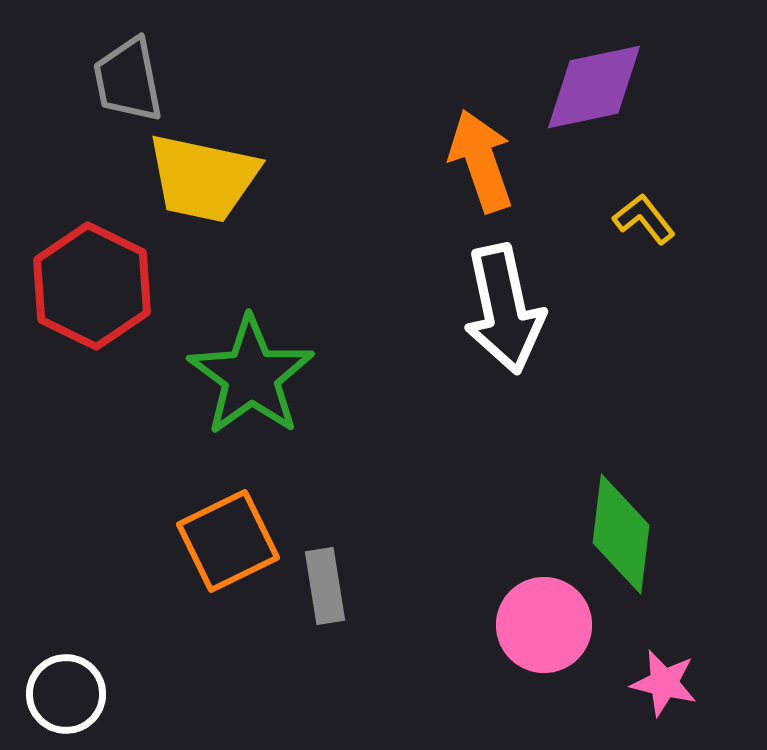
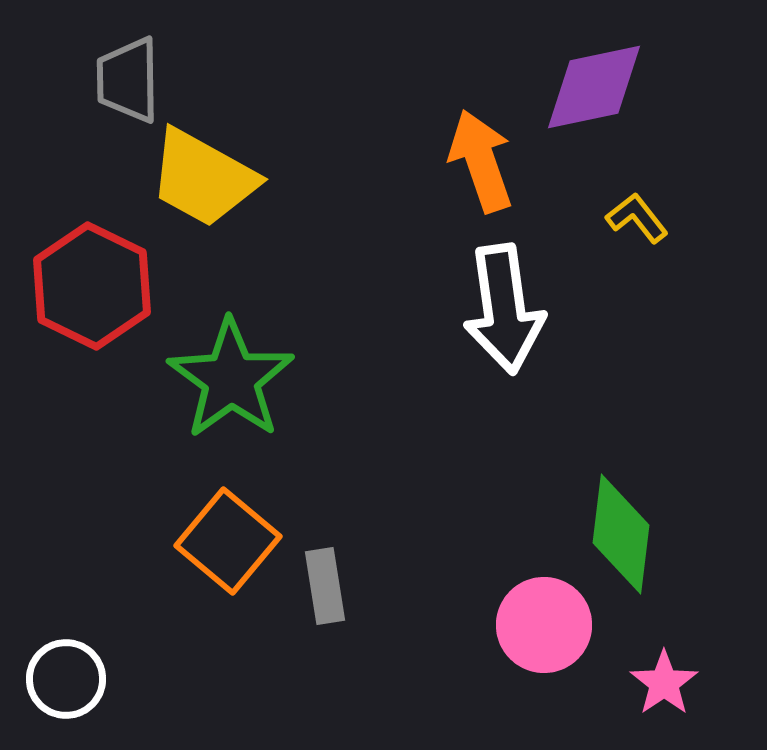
gray trapezoid: rotated 10 degrees clockwise
yellow trapezoid: rotated 17 degrees clockwise
yellow L-shape: moved 7 px left, 1 px up
white arrow: rotated 4 degrees clockwise
green star: moved 20 px left, 3 px down
orange square: rotated 24 degrees counterclockwise
pink star: rotated 24 degrees clockwise
white circle: moved 15 px up
